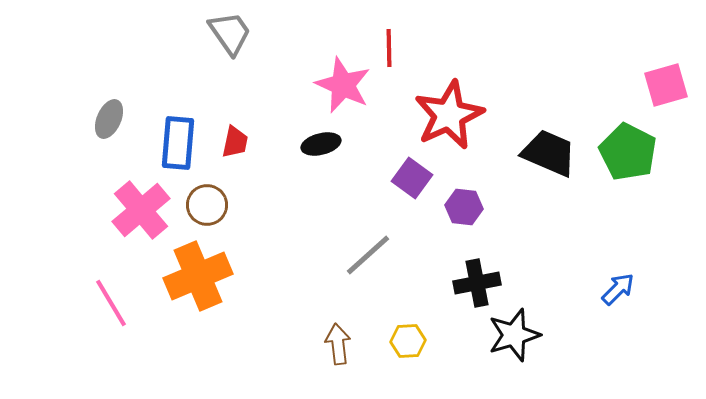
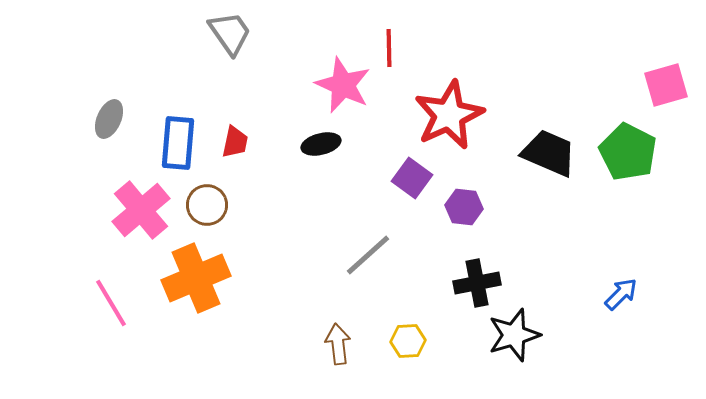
orange cross: moved 2 px left, 2 px down
blue arrow: moved 3 px right, 5 px down
